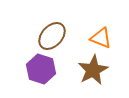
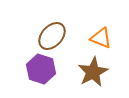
brown star: moved 2 px down
